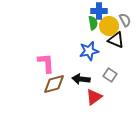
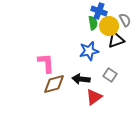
blue cross: rotated 21 degrees clockwise
black triangle: rotated 42 degrees counterclockwise
